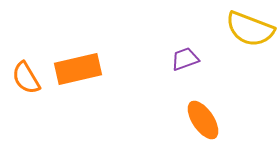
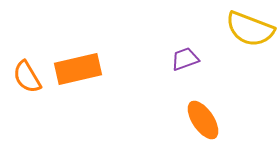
orange semicircle: moved 1 px right, 1 px up
